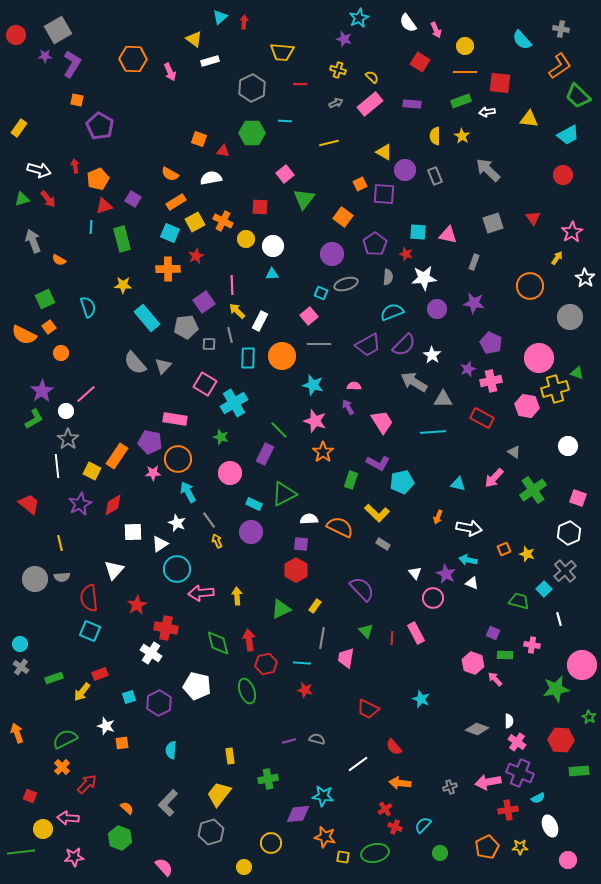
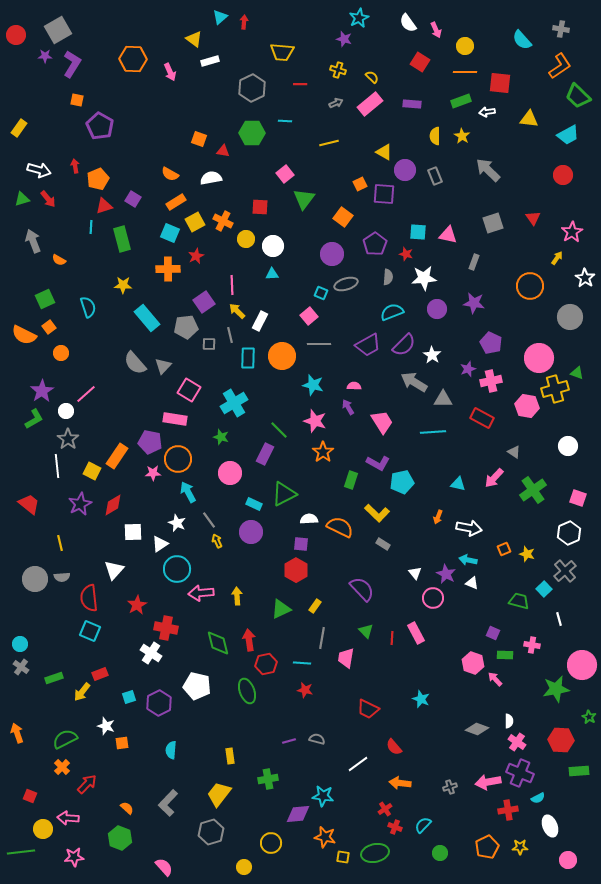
pink square at (205, 384): moved 16 px left, 6 px down
